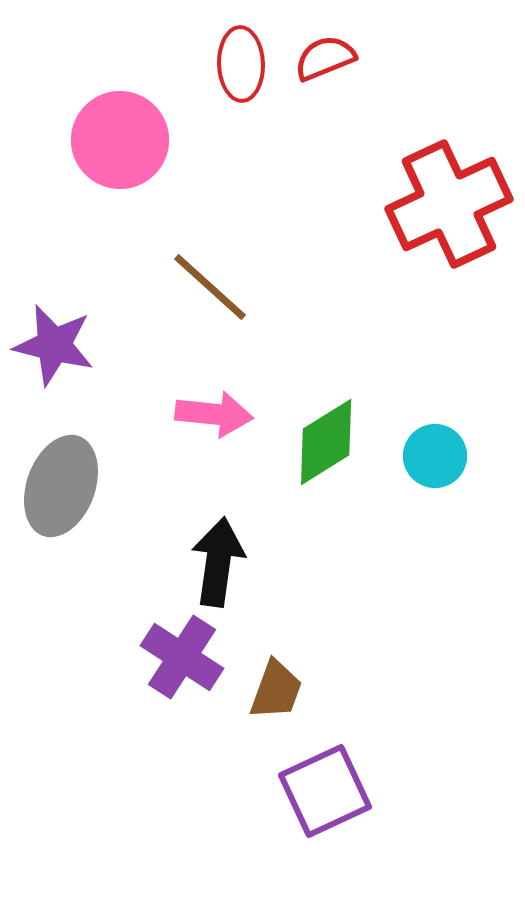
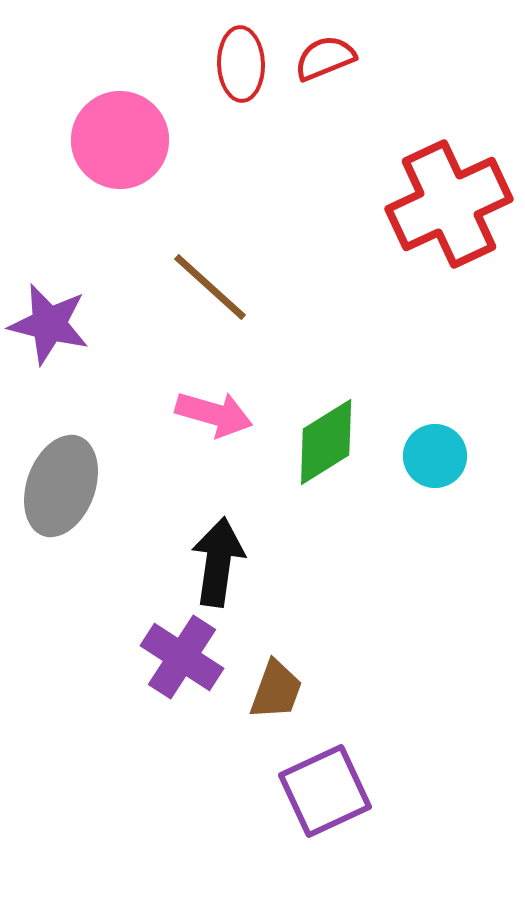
purple star: moved 5 px left, 21 px up
pink arrow: rotated 10 degrees clockwise
